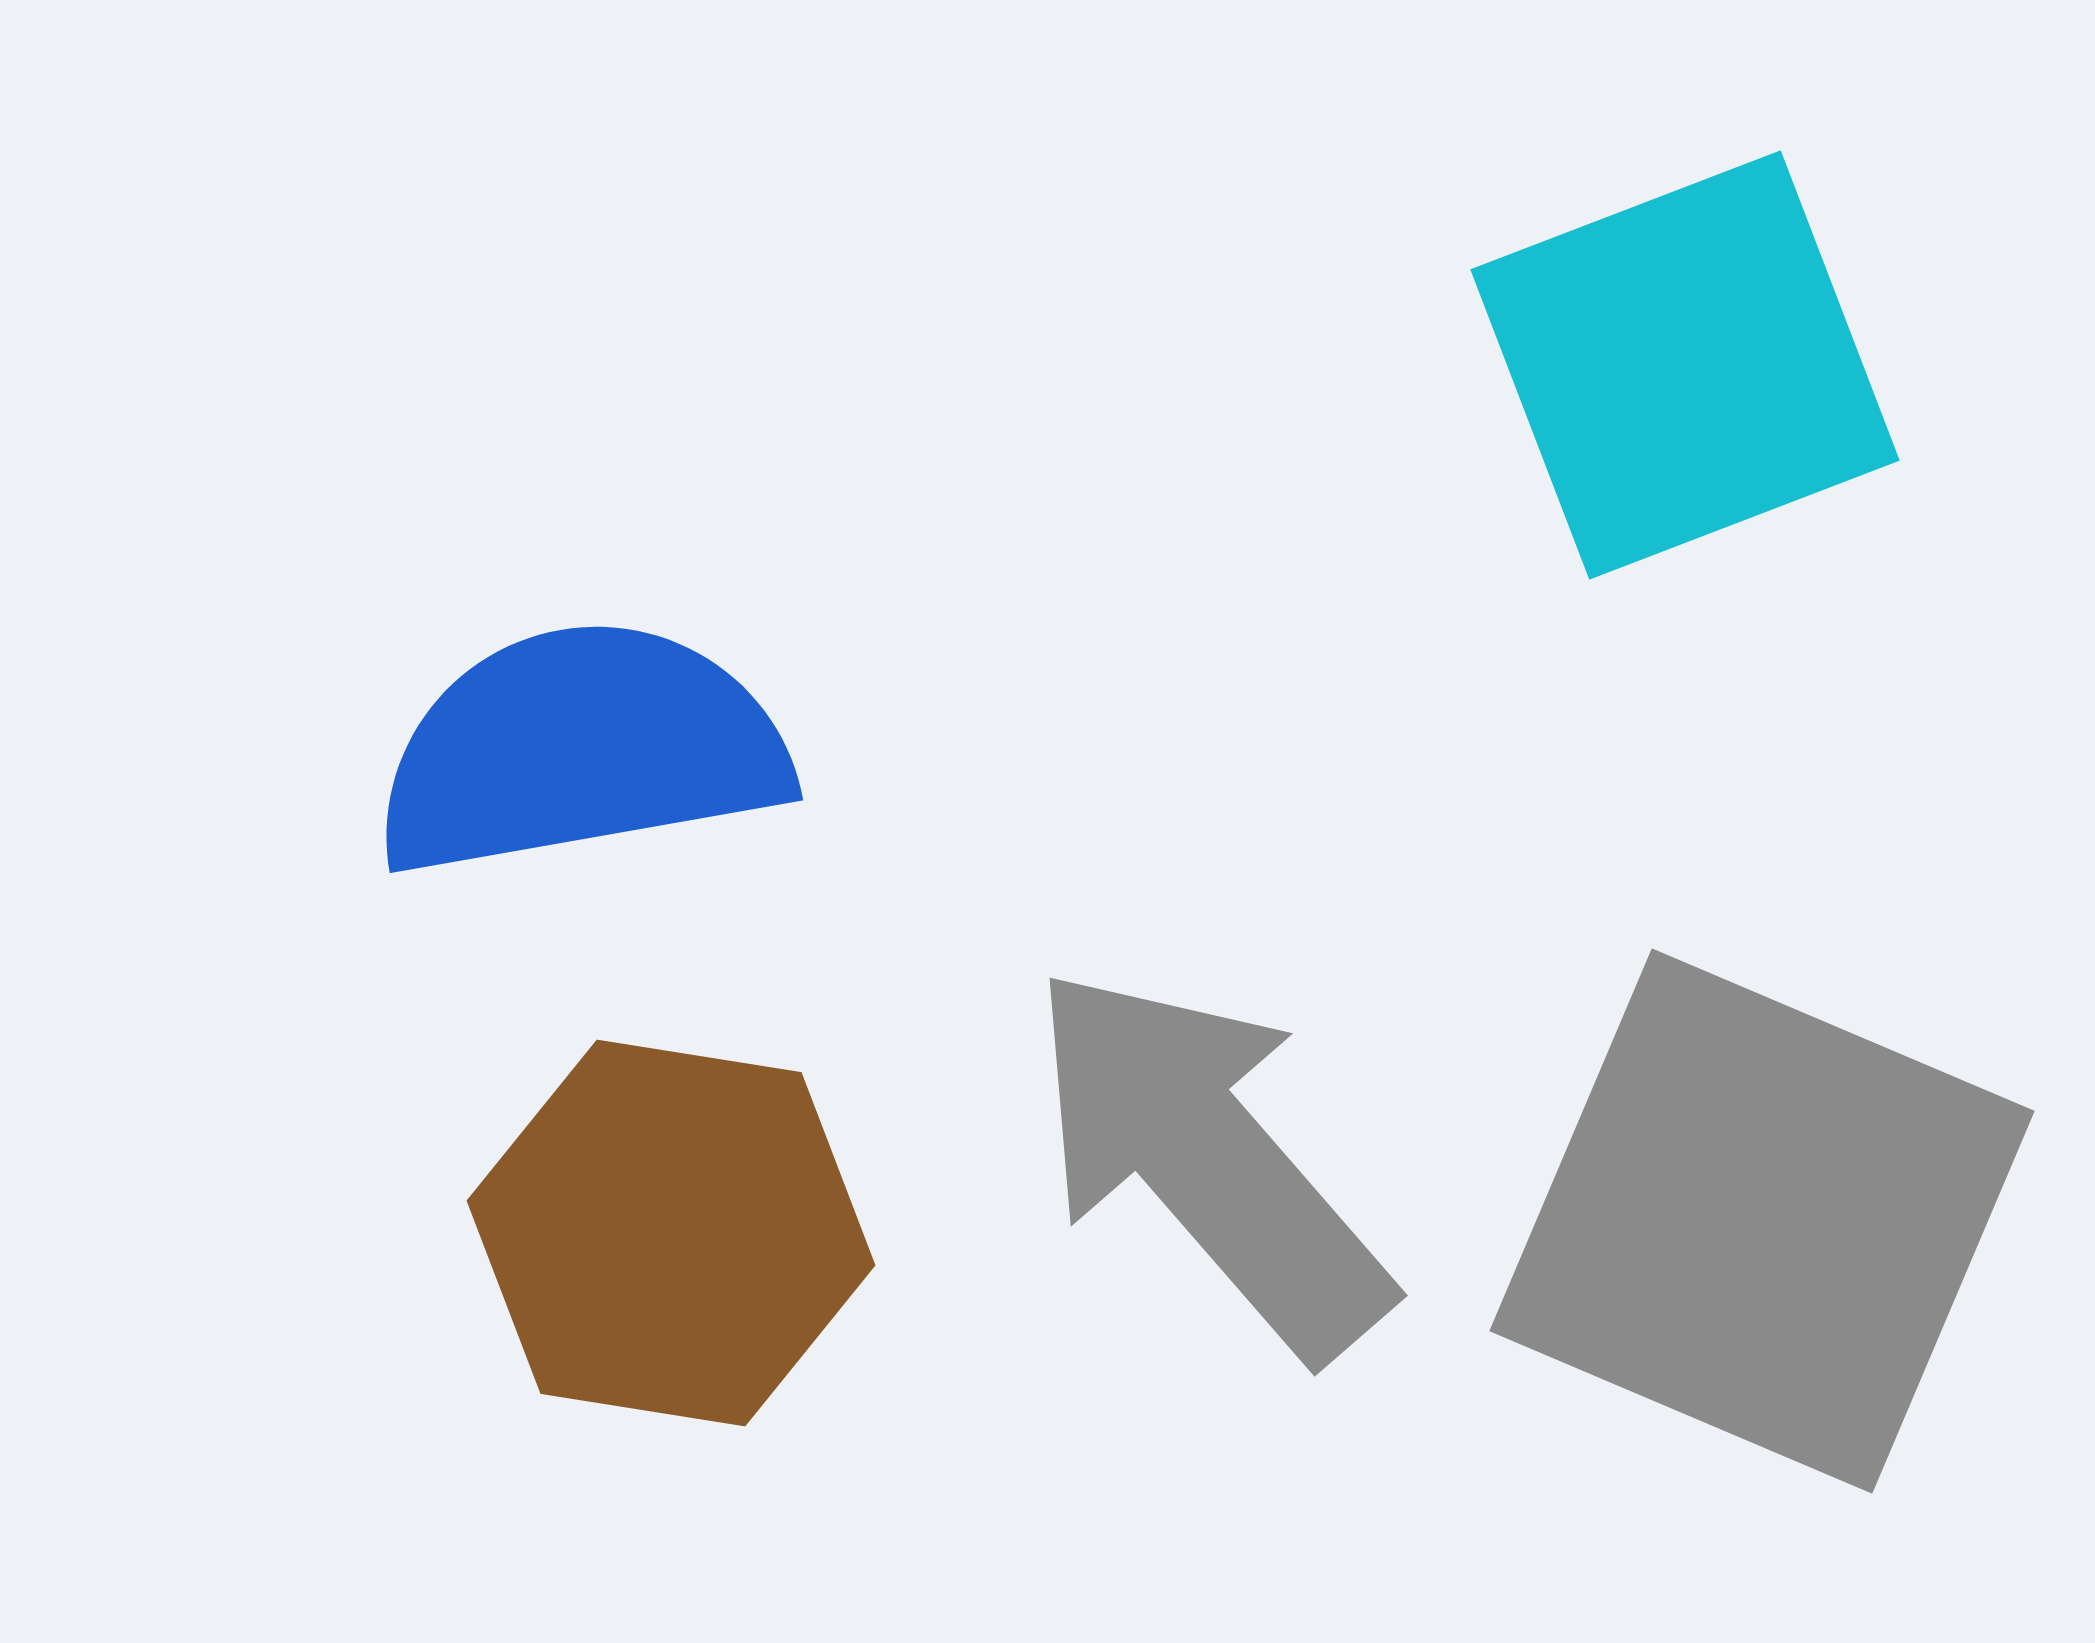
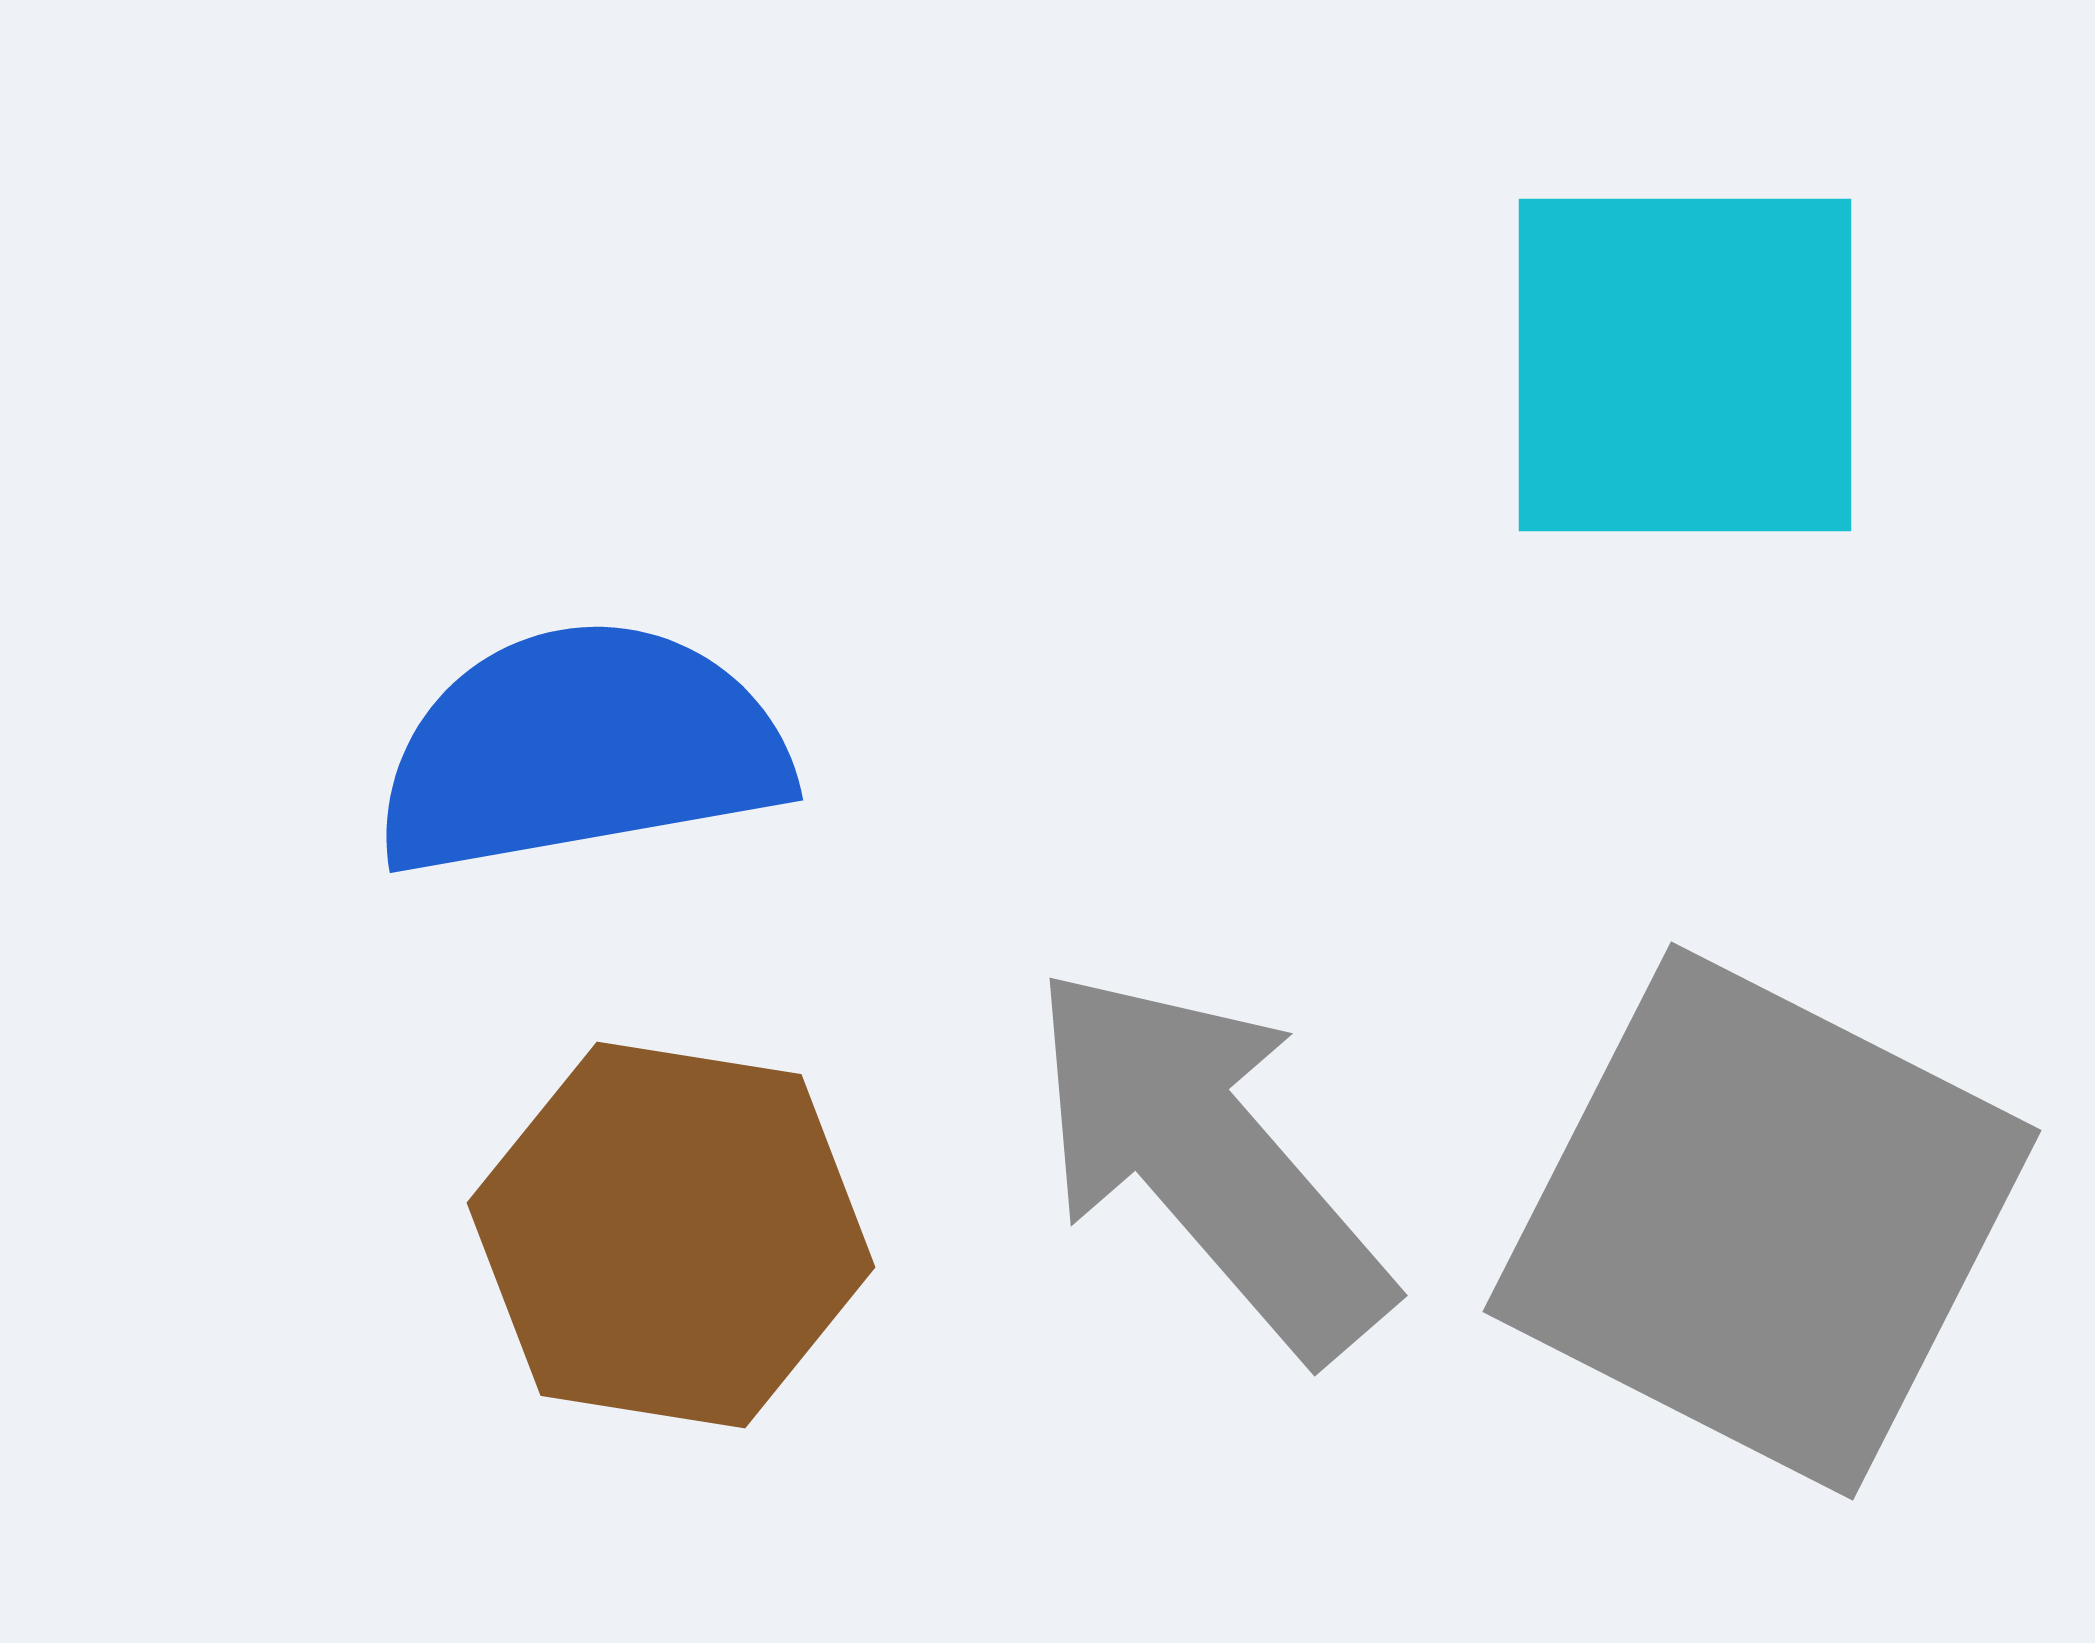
cyan square: rotated 21 degrees clockwise
gray square: rotated 4 degrees clockwise
brown hexagon: moved 2 px down
